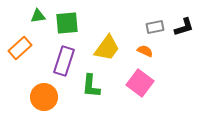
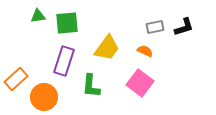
orange rectangle: moved 4 px left, 31 px down
